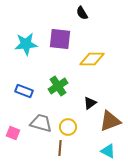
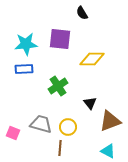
blue rectangle: moved 22 px up; rotated 24 degrees counterclockwise
black triangle: rotated 32 degrees counterclockwise
gray trapezoid: moved 1 px down
